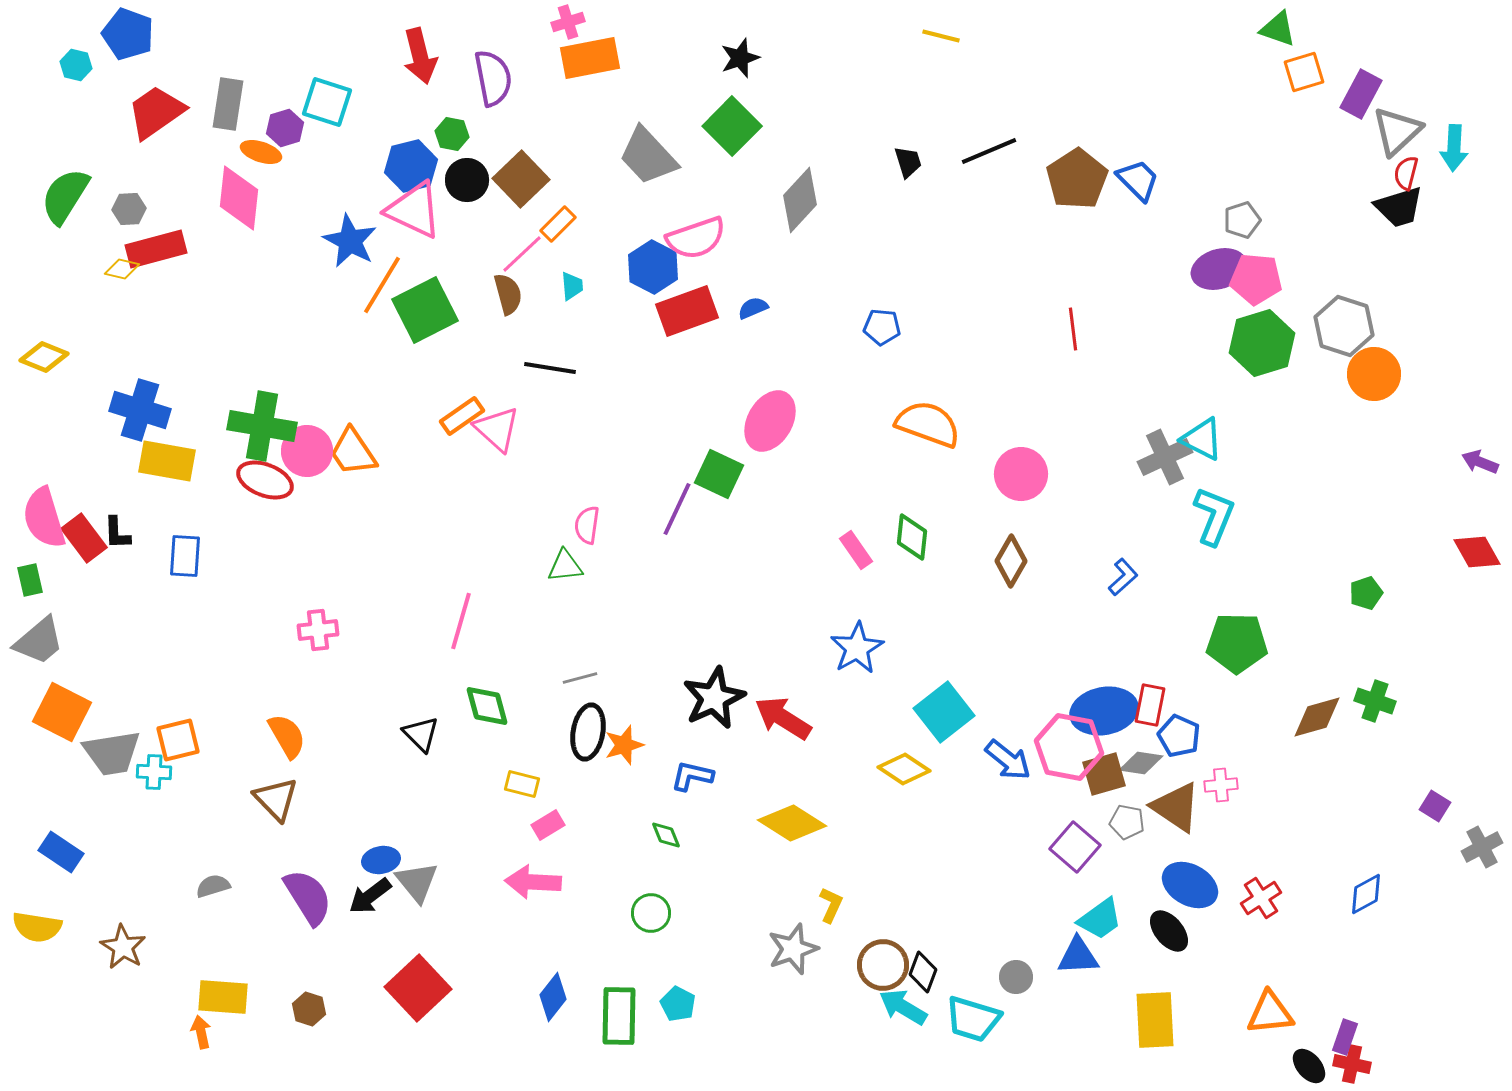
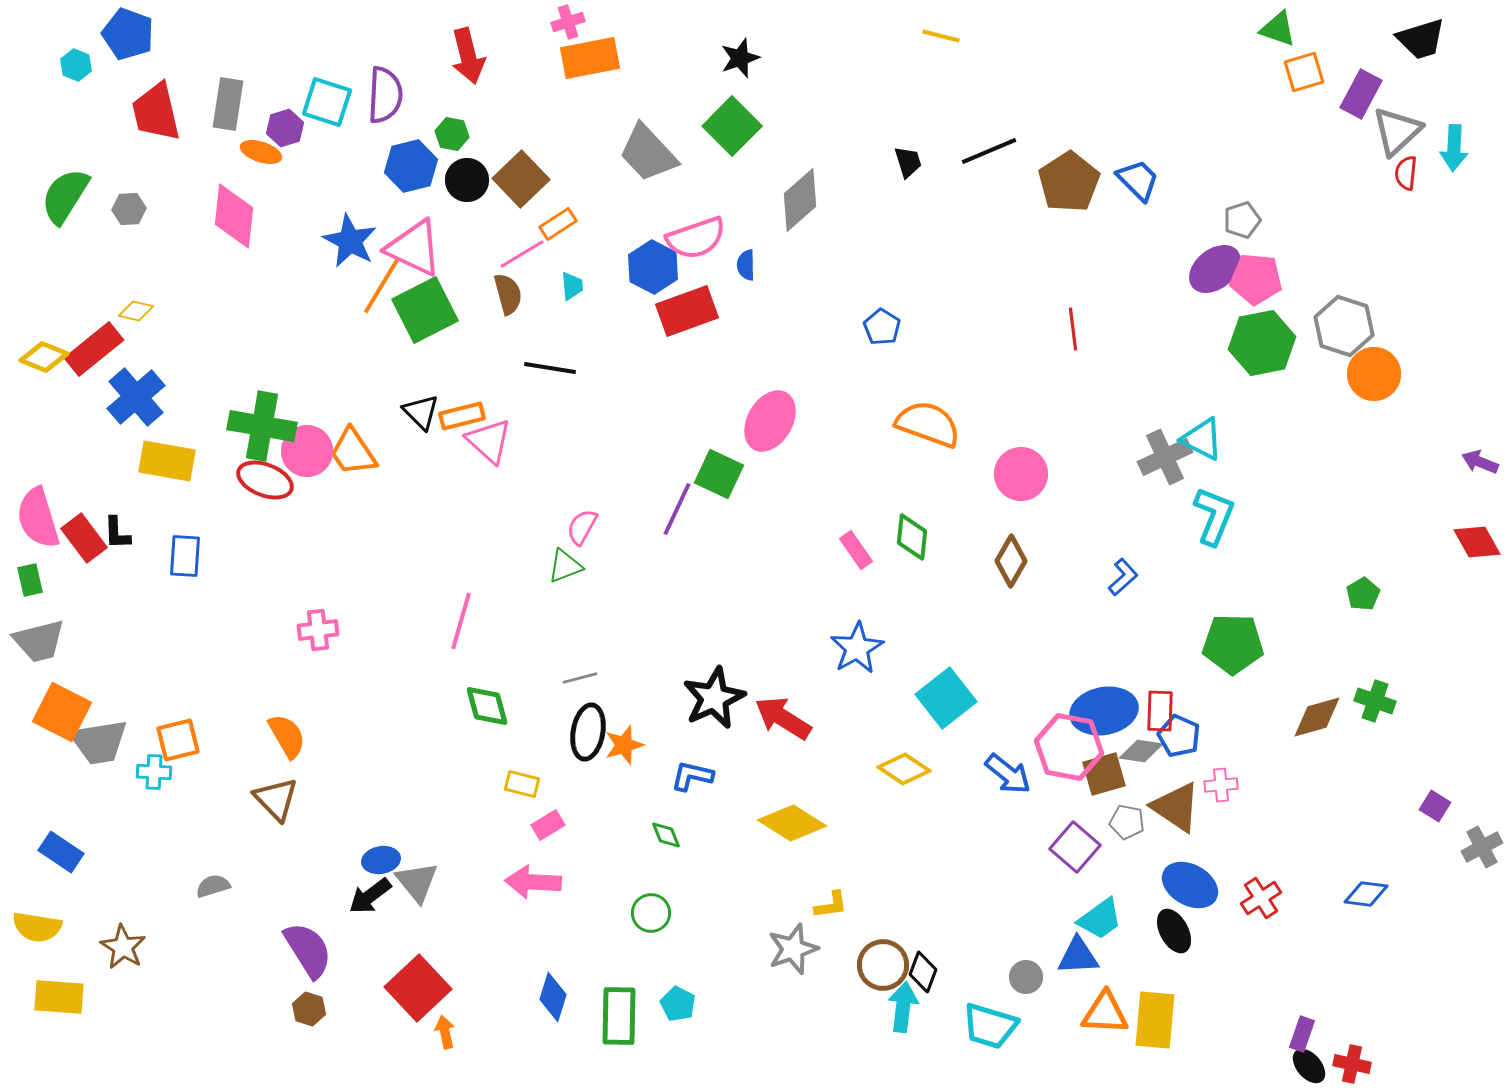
red arrow at (420, 56): moved 48 px right
cyan hexagon at (76, 65): rotated 8 degrees clockwise
purple semicircle at (493, 78): moved 108 px left, 17 px down; rotated 14 degrees clockwise
red trapezoid at (156, 112): rotated 68 degrees counterclockwise
gray trapezoid at (648, 156): moved 3 px up
red semicircle at (1406, 173): rotated 8 degrees counterclockwise
brown pentagon at (1077, 179): moved 8 px left, 3 px down
pink diamond at (239, 198): moved 5 px left, 18 px down
gray diamond at (800, 200): rotated 6 degrees clockwise
black trapezoid at (1399, 207): moved 22 px right, 168 px up
pink triangle at (414, 210): moved 38 px down
orange rectangle at (558, 224): rotated 12 degrees clockwise
red rectangle at (156, 249): moved 62 px left, 100 px down; rotated 24 degrees counterclockwise
pink line at (522, 254): rotated 12 degrees clockwise
yellow diamond at (122, 269): moved 14 px right, 42 px down
purple ellipse at (1219, 269): moved 4 px left; rotated 22 degrees counterclockwise
blue semicircle at (753, 308): moved 7 px left, 43 px up; rotated 68 degrees counterclockwise
blue pentagon at (882, 327): rotated 27 degrees clockwise
green hexagon at (1262, 343): rotated 6 degrees clockwise
blue cross at (140, 410): moved 4 px left, 13 px up; rotated 32 degrees clockwise
orange rectangle at (462, 416): rotated 21 degrees clockwise
pink triangle at (497, 429): moved 8 px left, 12 px down
pink semicircle at (44, 518): moved 6 px left
pink semicircle at (587, 525): moved 5 px left, 2 px down; rotated 21 degrees clockwise
red diamond at (1477, 552): moved 10 px up
green triangle at (565, 566): rotated 15 degrees counterclockwise
green pentagon at (1366, 593): moved 3 px left, 1 px down; rotated 12 degrees counterclockwise
gray trapezoid at (39, 641): rotated 26 degrees clockwise
green pentagon at (1237, 643): moved 4 px left, 1 px down
red rectangle at (1150, 705): moved 10 px right, 6 px down; rotated 9 degrees counterclockwise
cyan square at (944, 712): moved 2 px right, 14 px up
black triangle at (421, 734): moved 322 px up
gray trapezoid at (112, 753): moved 13 px left, 11 px up
blue arrow at (1008, 760): moved 14 px down
gray diamond at (1141, 763): moved 12 px up
blue diamond at (1366, 894): rotated 36 degrees clockwise
purple semicircle at (308, 897): moved 53 px down
yellow L-shape at (831, 905): rotated 57 degrees clockwise
black ellipse at (1169, 931): moved 5 px right; rotated 12 degrees clockwise
gray circle at (1016, 977): moved 10 px right
yellow rectangle at (223, 997): moved 164 px left
blue diamond at (553, 997): rotated 21 degrees counterclockwise
cyan arrow at (903, 1007): rotated 66 degrees clockwise
orange triangle at (1270, 1013): moved 165 px left; rotated 9 degrees clockwise
cyan trapezoid at (973, 1019): moved 17 px right, 7 px down
yellow rectangle at (1155, 1020): rotated 8 degrees clockwise
orange arrow at (201, 1032): moved 244 px right
purple rectangle at (1345, 1037): moved 43 px left, 3 px up
